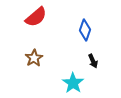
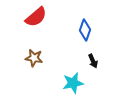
brown star: rotated 30 degrees counterclockwise
cyan star: rotated 25 degrees clockwise
